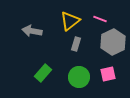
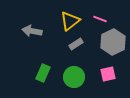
gray rectangle: rotated 40 degrees clockwise
green rectangle: rotated 18 degrees counterclockwise
green circle: moved 5 px left
